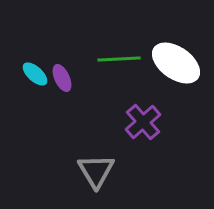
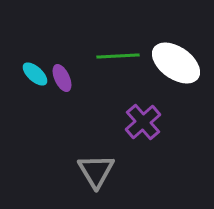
green line: moved 1 px left, 3 px up
